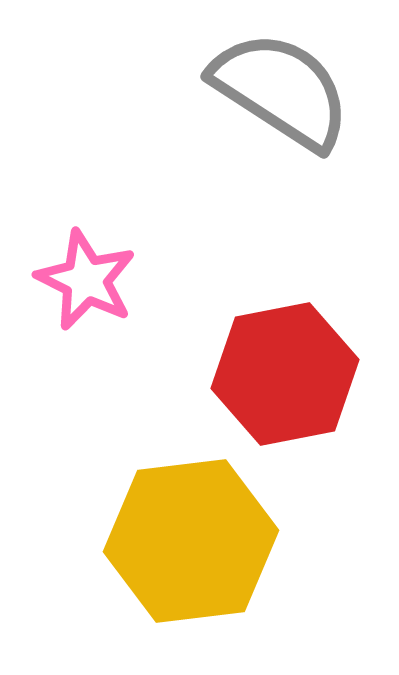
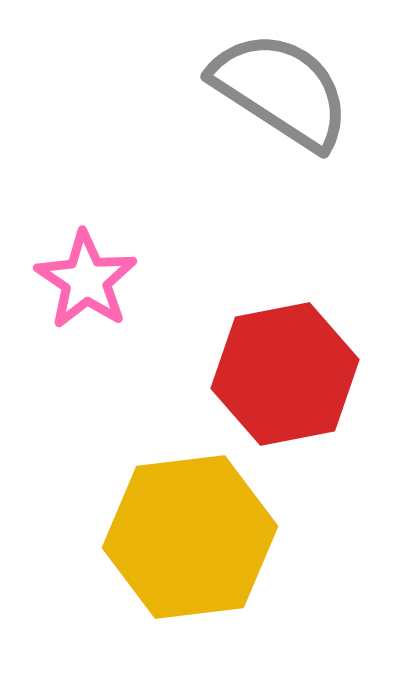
pink star: rotated 8 degrees clockwise
yellow hexagon: moved 1 px left, 4 px up
